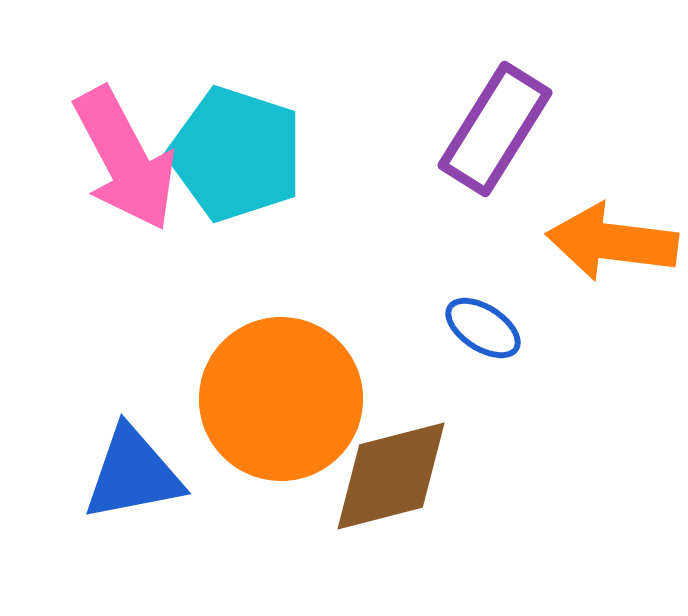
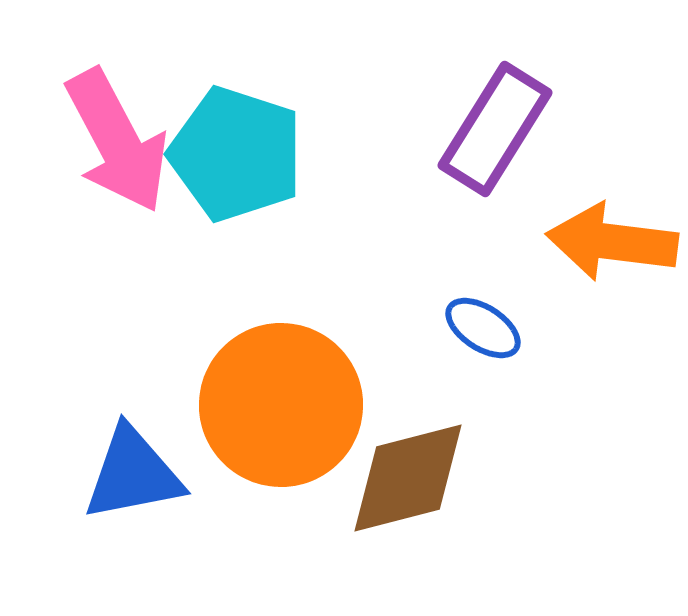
pink arrow: moved 8 px left, 18 px up
orange circle: moved 6 px down
brown diamond: moved 17 px right, 2 px down
